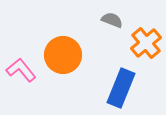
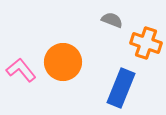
orange cross: rotated 32 degrees counterclockwise
orange circle: moved 7 px down
